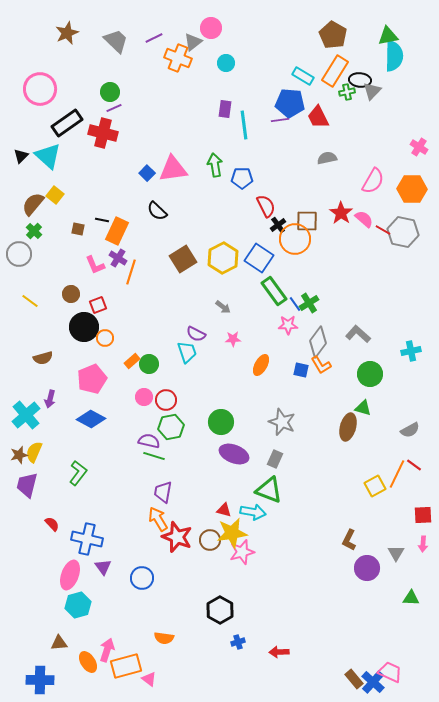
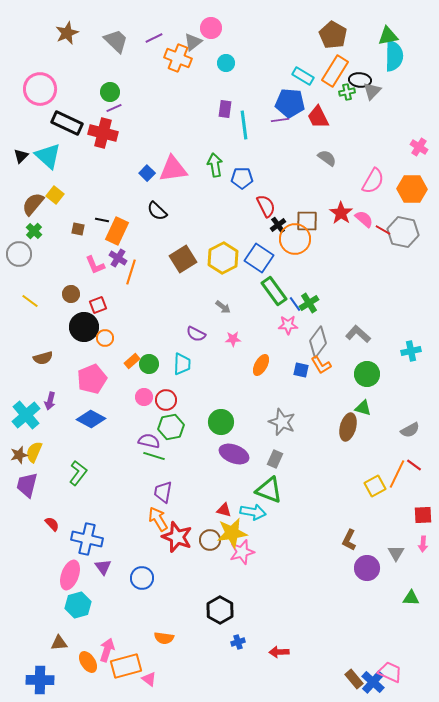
black rectangle at (67, 123): rotated 60 degrees clockwise
gray semicircle at (327, 158): rotated 48 degrees clockwise
cyan trapezoid at (187, 352): moved 5 px left, 12 px down; rotated 20 degrees clockwise
green circle at (370, 374): moved 3 px left
purple arrow at (50, 399): moved 2 px down
